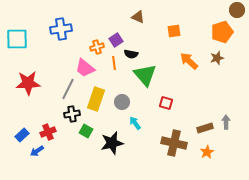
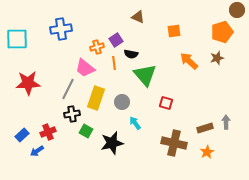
yellow rectangle: moved 1 px up
